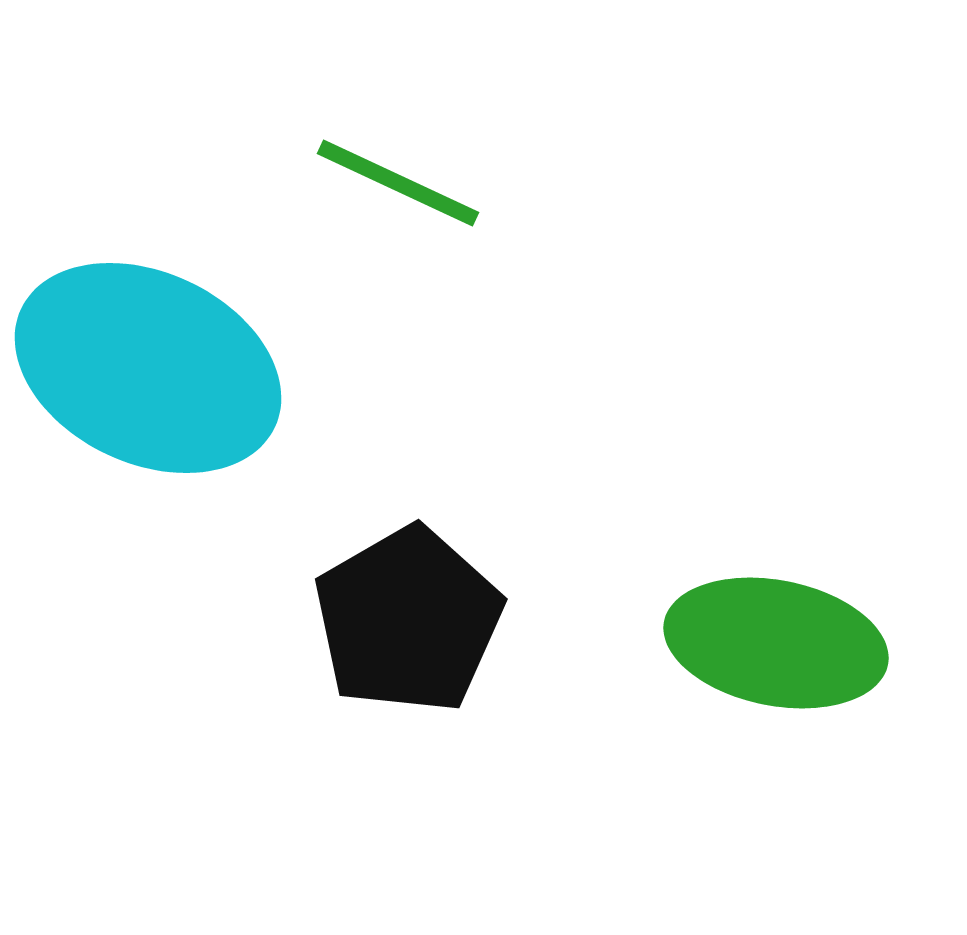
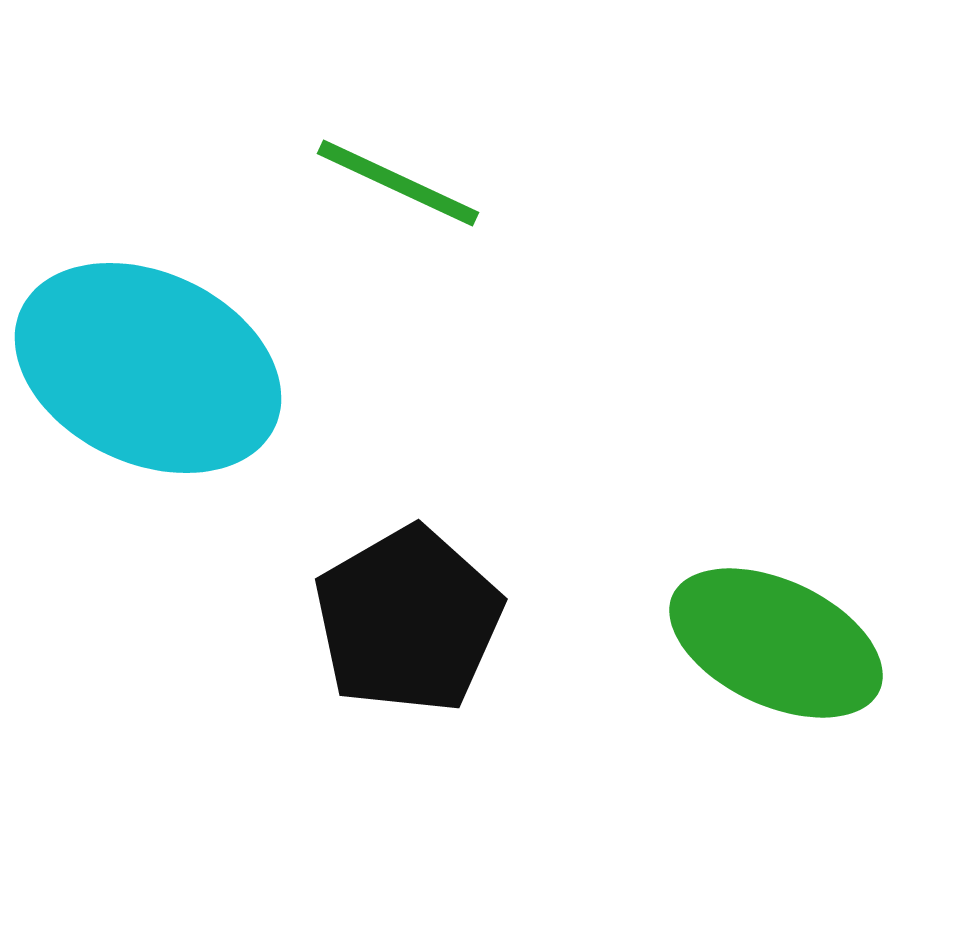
green ellipse: rotated 14 degrees clockwise
